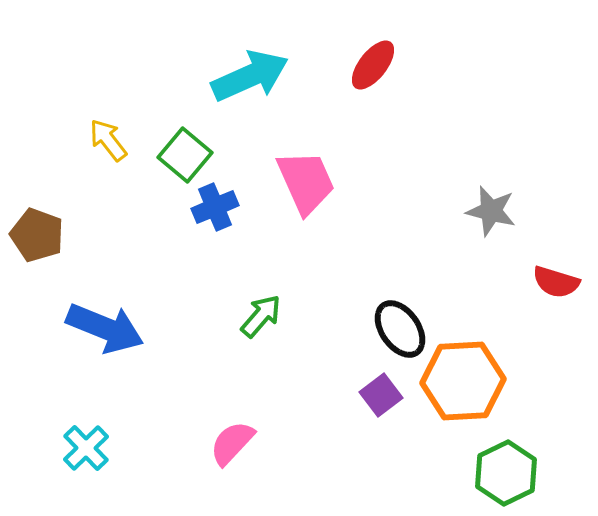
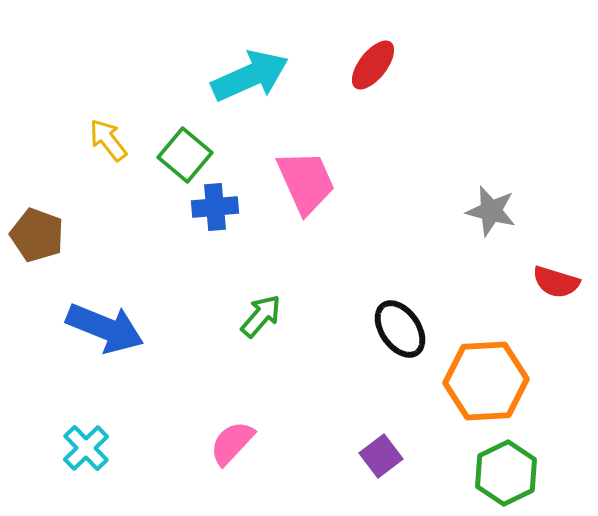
blue cross: rotated 18 degrees clockwise
orange hexagon: moved 23 px right
purple square: moved 61 px down
